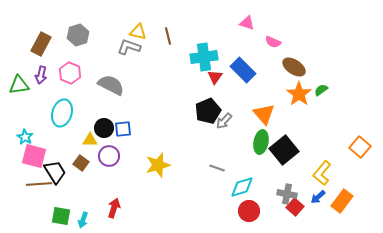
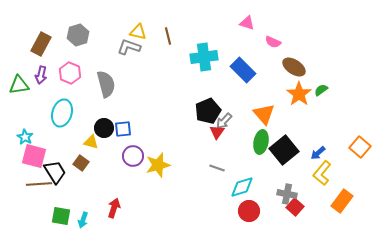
red triangle at (215, 77): moved 2 px right, 55 px down
gray semicircle at (111, 85): moved 5 px left, 1 px up; rotated 48 degrees clockwise
yellow triangle at (90, 140): moved 1 px right, 2 px down; rotated 14 degrees clockwise
purple circle at (109, 156): moved 24 px right
blue arrow at (318, 197): moved 44 px up
